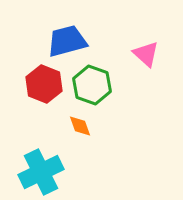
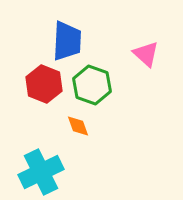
blue trapezoid: rotated 108 degrees clockwise
orange diamond: moved 2 px left
